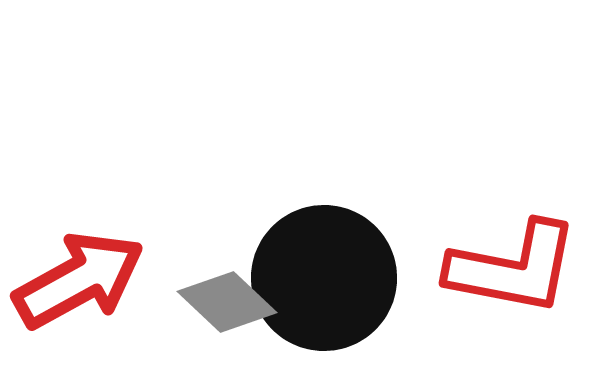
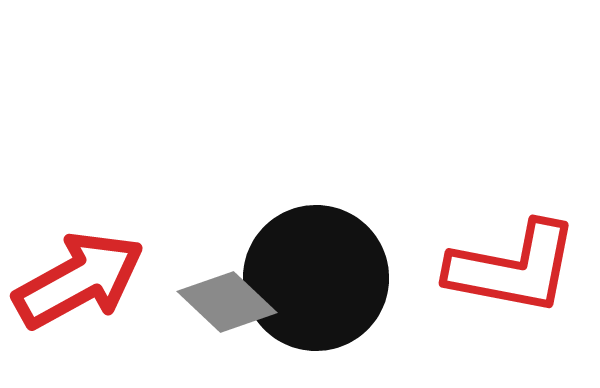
black circle: moved 8 px left
